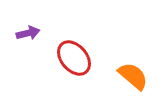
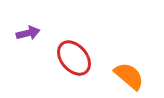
orange semicircle: moved 4 px left
